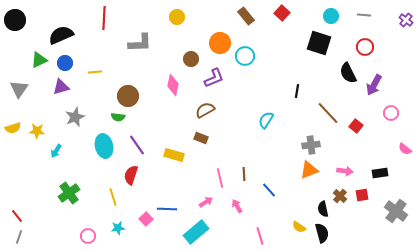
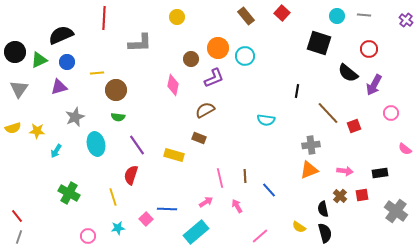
cyan circle at (331, 16): moved 6 px right
black circle at (15, 20): moved 32 px down
orange circle at (220, 43): moved 2 px left, 5 px down
red circle at (365, 47): moved 4 px right, 2 px down
blue circle at (65, 63): moved 2 px right, 1 px up
yellow line at (95, 72): moved 2 px right, 1 px down
black semicircle at (348, 73): rotated 25 degrees counterclockwise
purple triangle at (61, 87): moved 2 px left
brown circle at (128, 96): moved 12 px left, 6 px up
cyan semicircle at (266, 120): rotated 114 degrees counterclockwise
red square at (356, 126): moved 2 px left; rotated 32 degrees clockwise
brown rectangle at (201, 138): moved 2 px left
cyan ellipse at (104, 146): moved 8 px left, 2 px up
brown line at (244, 174): moved 1 px right, 2 px down
green cross at (69, 193): rotated 25 degrees counterclockwise
black semicircle at (322, 233): moved 3 px right
pink line at (260, 236): rotated 66 degrees clockwise
